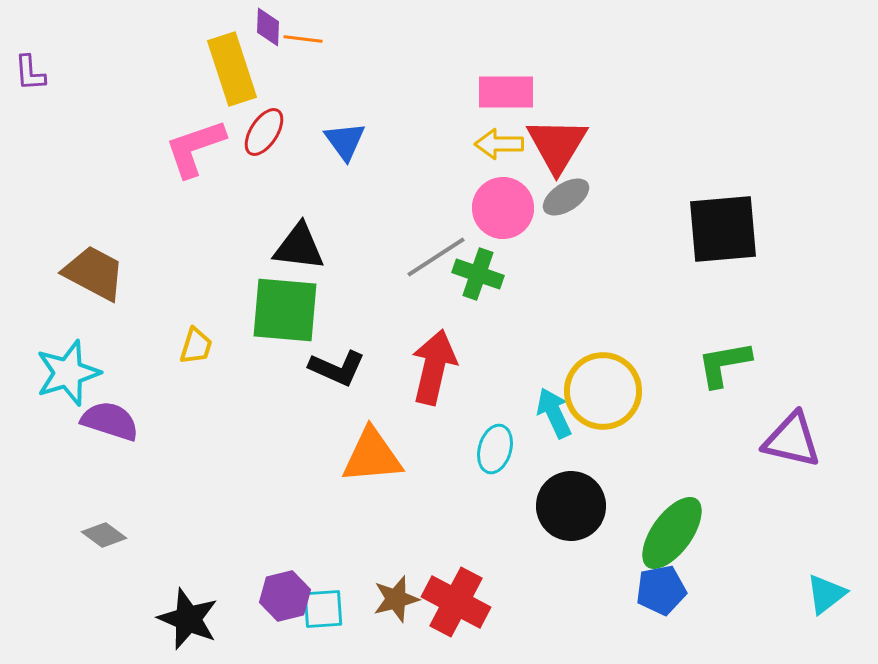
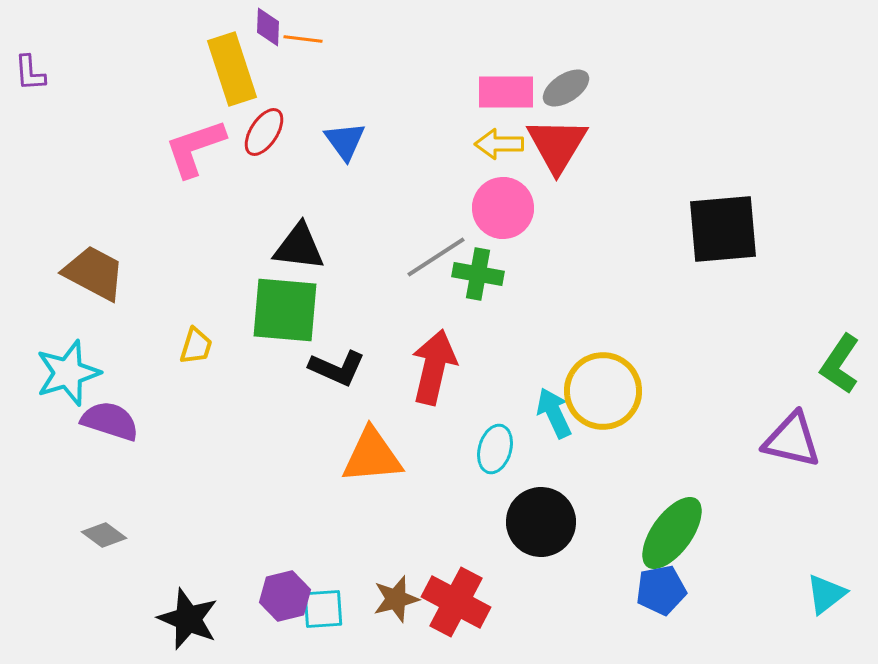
gray ellipse: moved 109 px up
green cross: rotated 9 degrees counterclockwise
green L-shape: moved 116 px right; rotated 46 degrees counterclockwise
black circle: moved 30 px left, 16 px down
